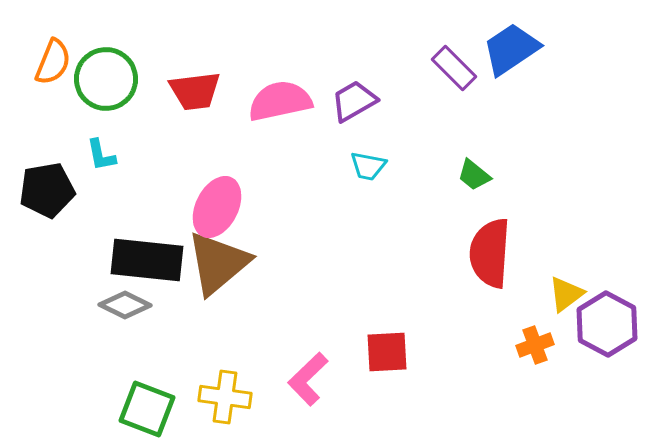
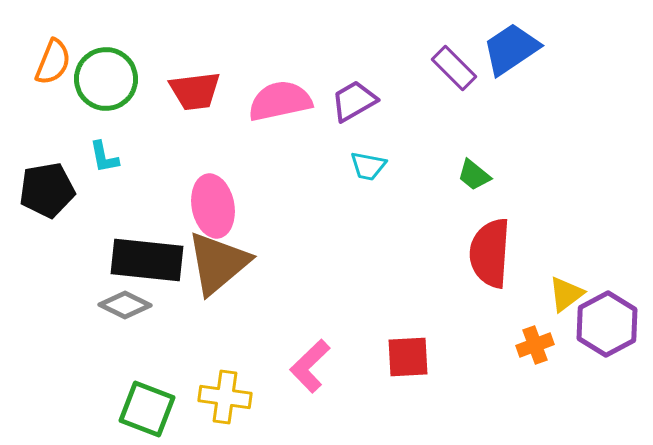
cyan L-shape: moved 3 px right, 2 px down
pink ellipse: moved 4 px left, 1 px up; rotated 38 degrees counterclockwise
purple hexagon: rotated 4 degrees clockwise
red square: moved 21 px right, 5 px down
pink L-shape: moved 2 px right, 13 px up
